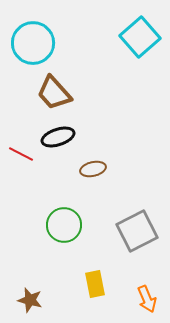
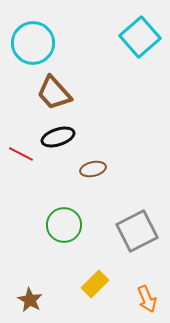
yellow rectangle: rotated 56 degrees clockwise
brown star: rotated 15 degrees clockwise
